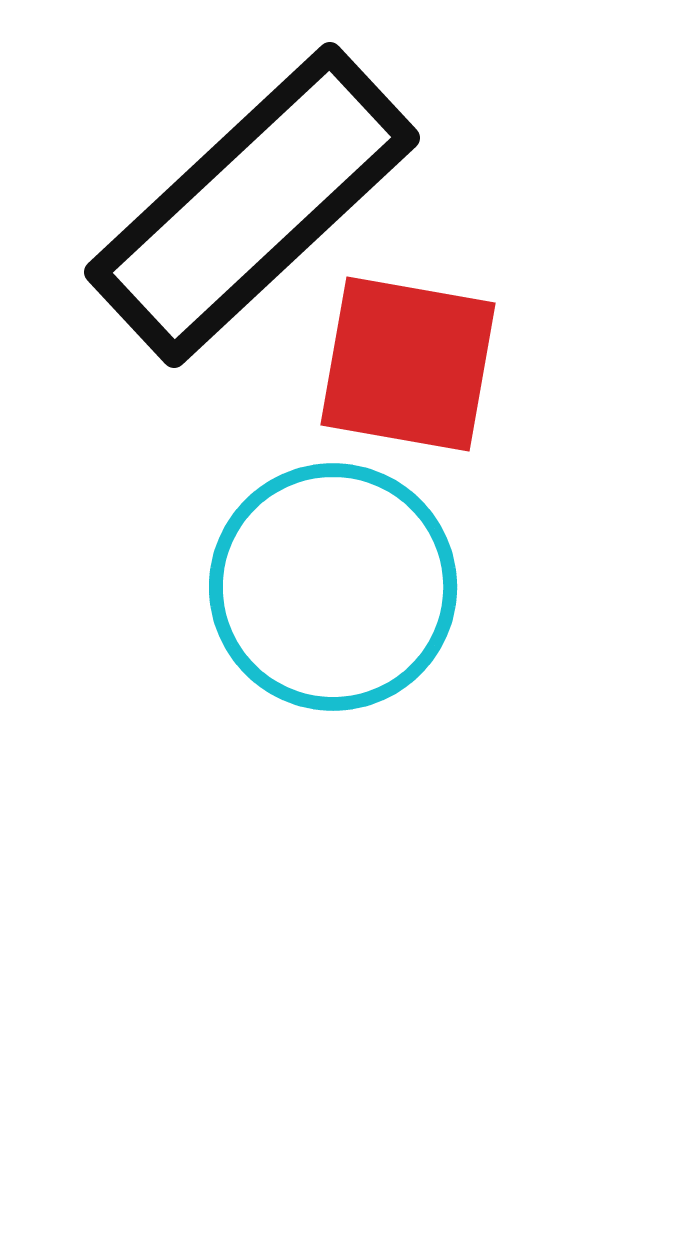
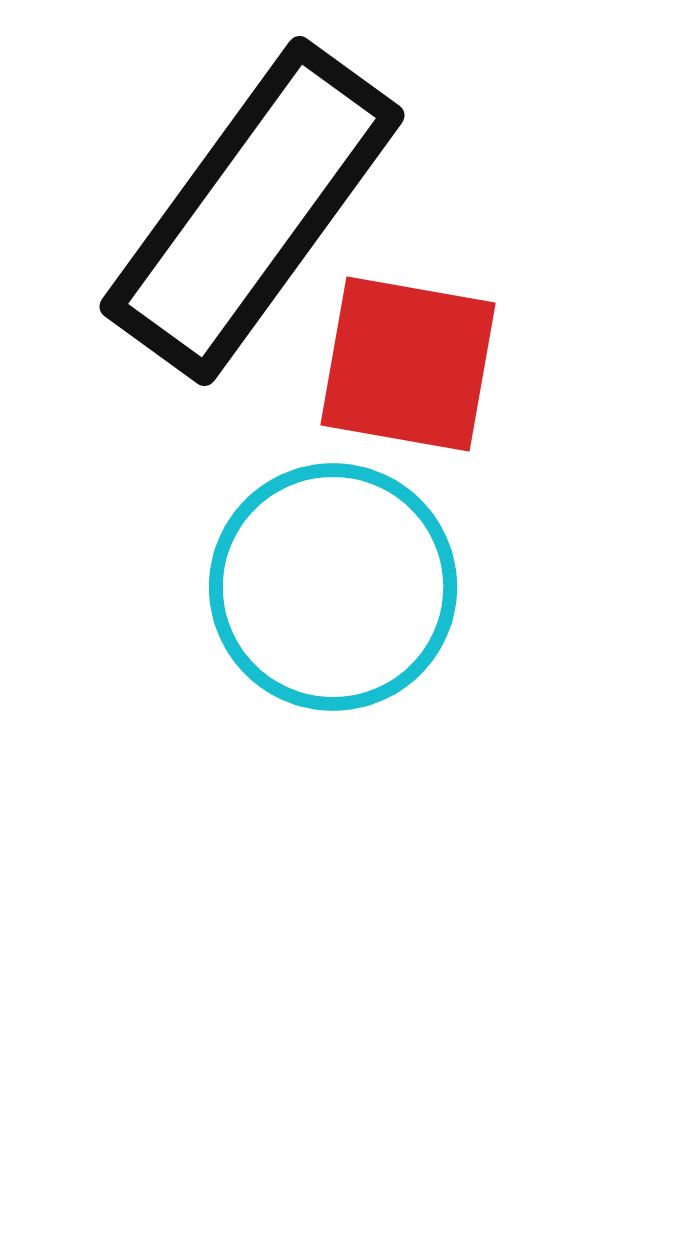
black rectangle: moved 6 px down; rotated 11 degrees counterclockwise
